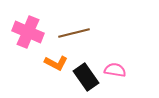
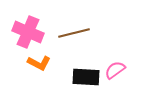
orange L-shape: moved 17 px left
pink semicircle: rotated 45 degrees counterclockwise
black rectangle: rotated 52 degrees counterclockwise
